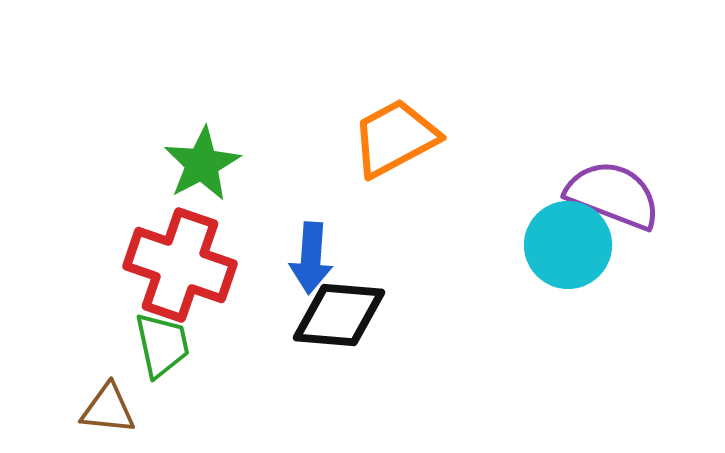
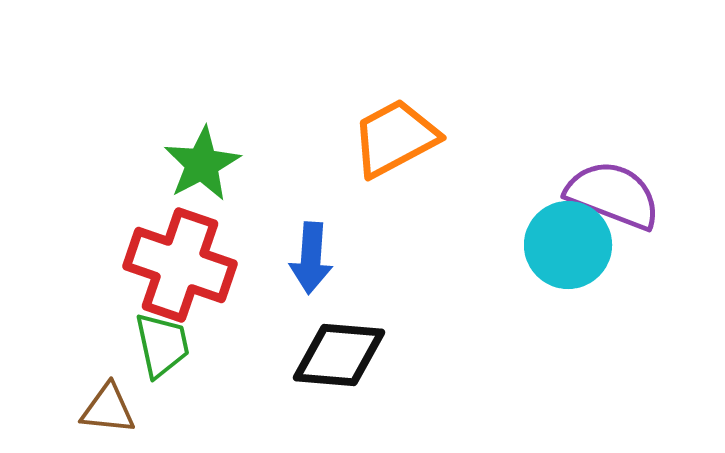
black diamond: moved 40 px down
